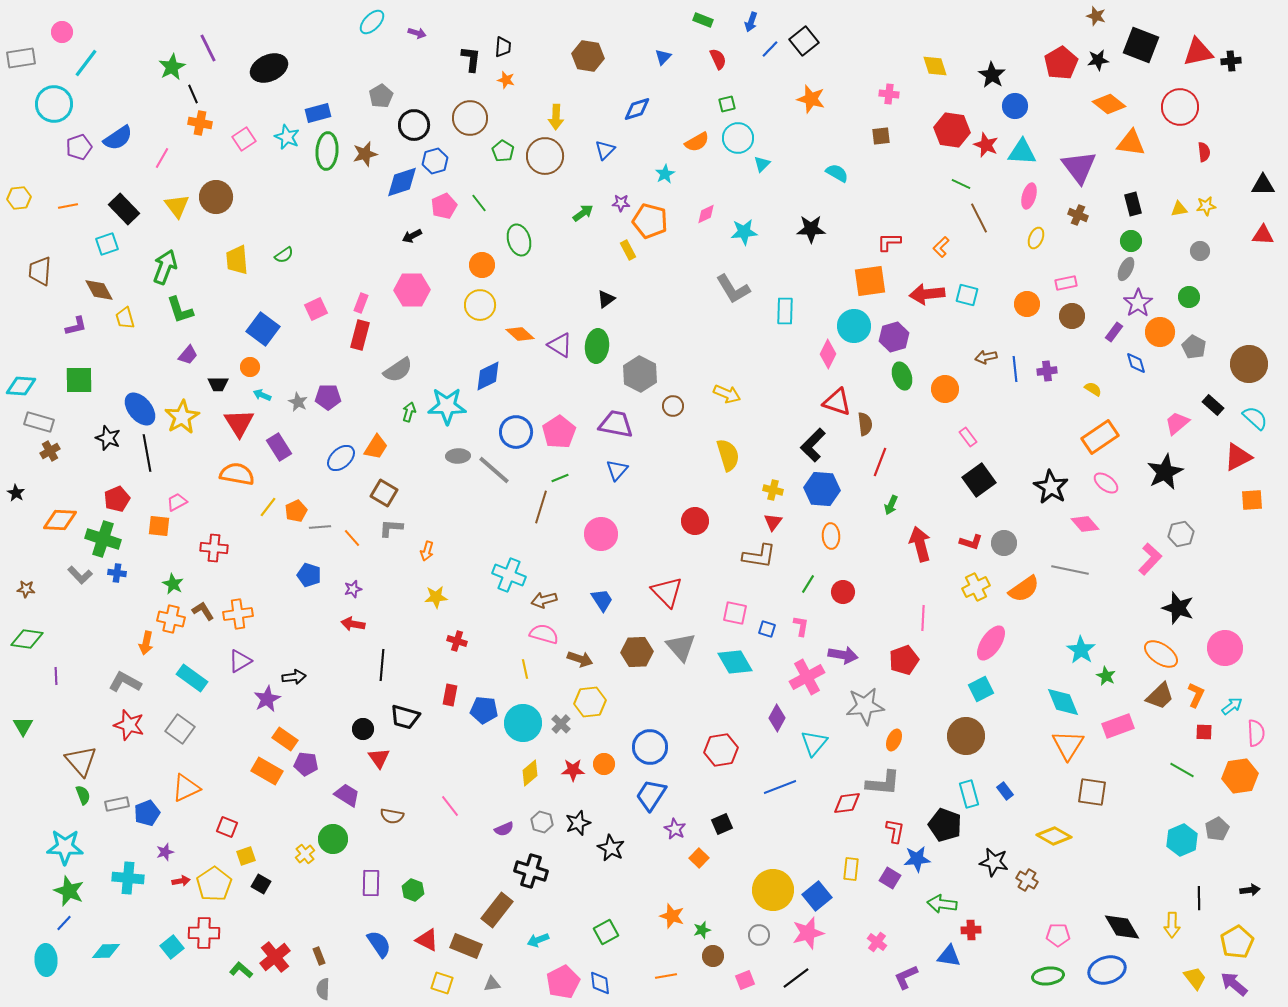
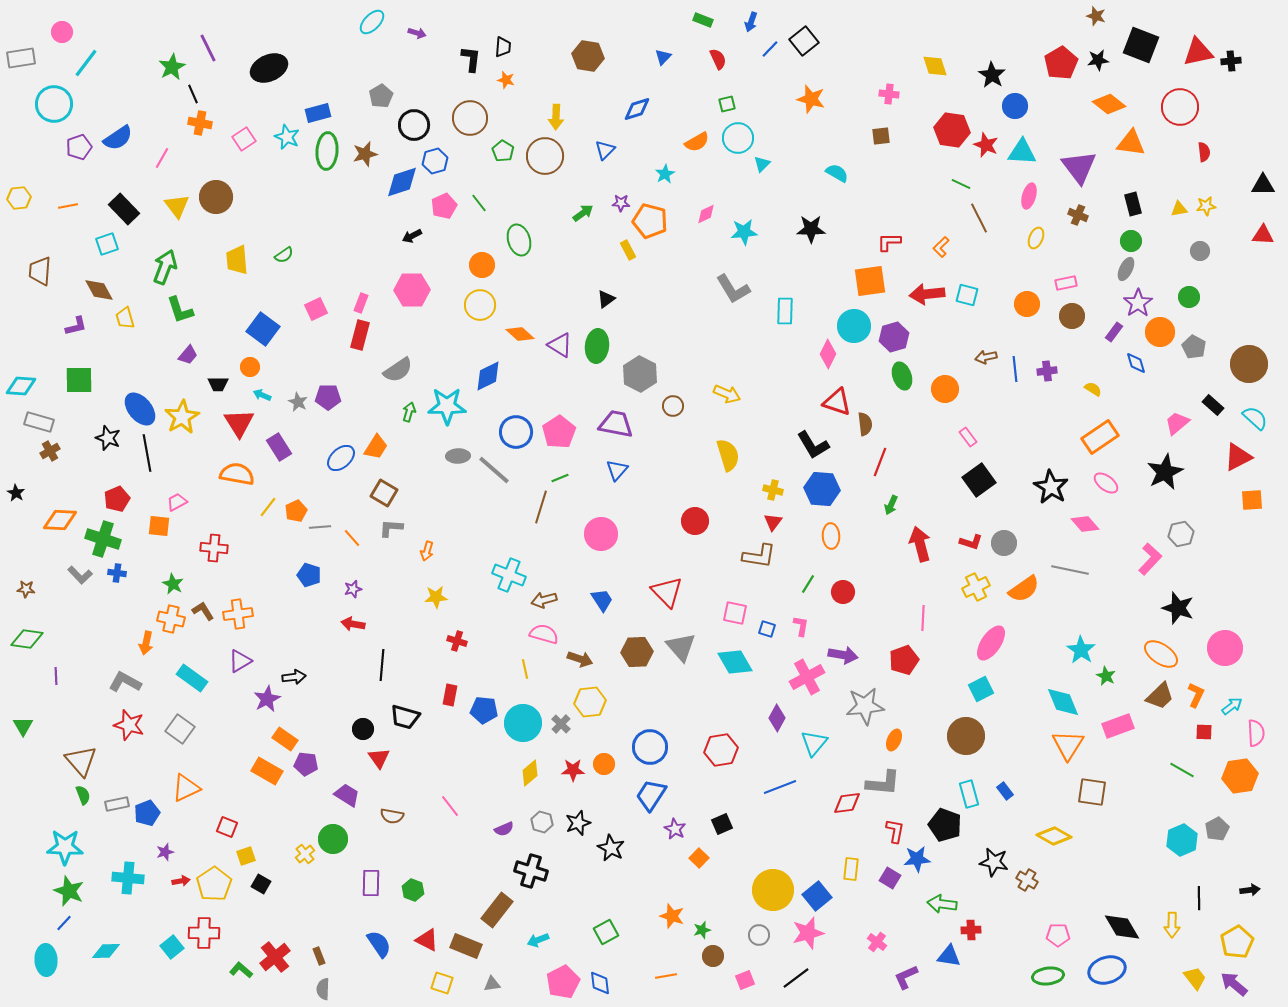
black L-shape at (813, 445): rotated 76 degrees counterclockwise
